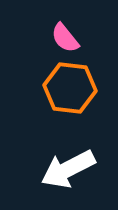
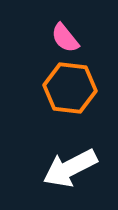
white arrow: moved 2 px right, 1 px up
